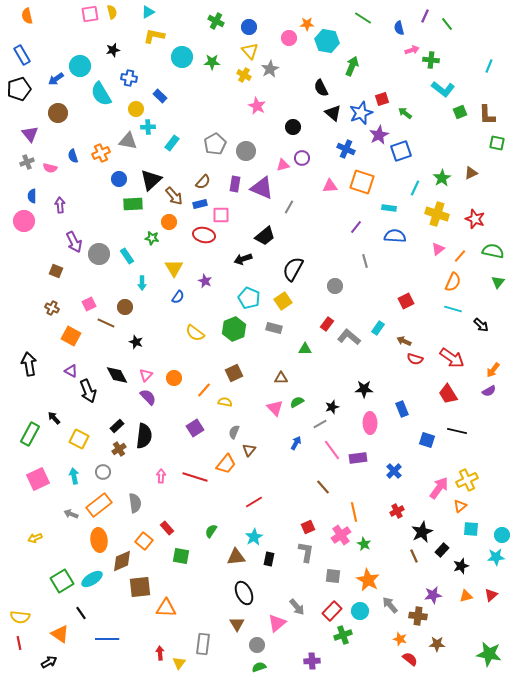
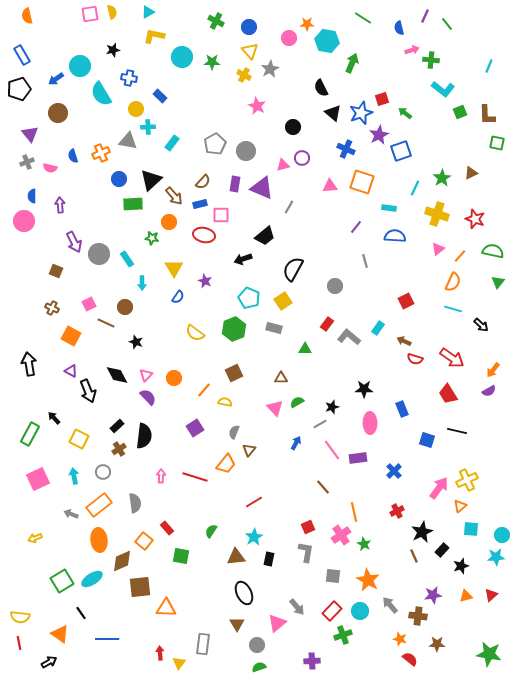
green arrow at (352, 66): moved 3 px up
cyan rectangle at (127, 256): moved 3 px down
